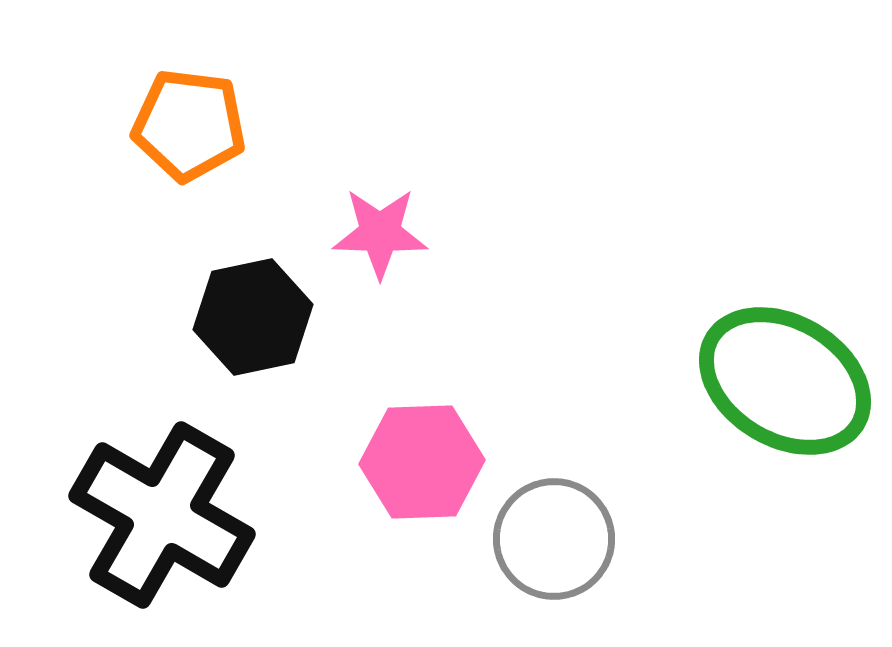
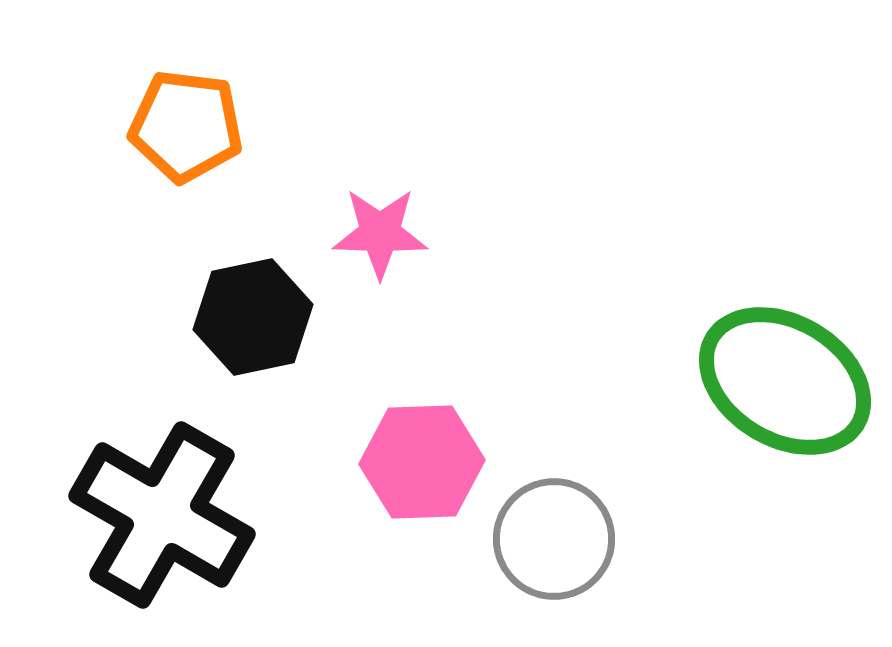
orange pentagon: moved 3 px left, 1 px down
